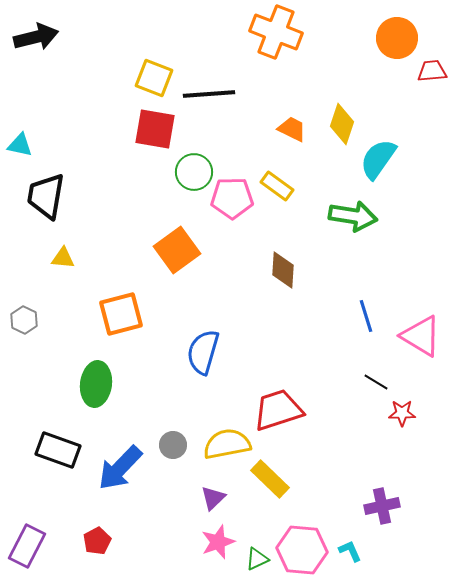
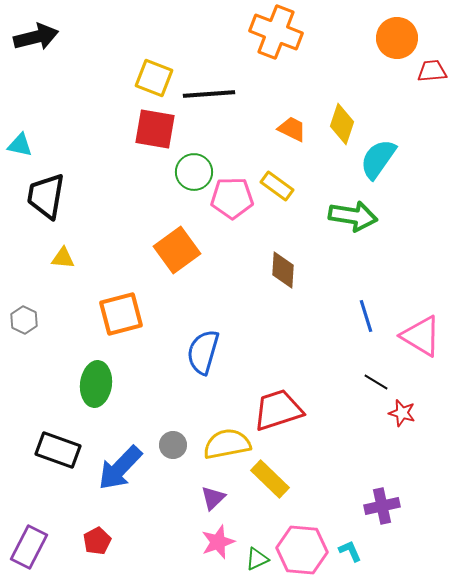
red star at (402, 413): rotated 16 degrees clockwise
purple rectangle at (27, 546): moved 2 px right, 1 px down
